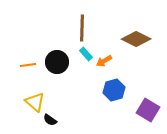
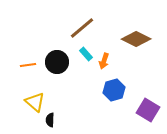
brown line: rotated 48 degrees clockwise
orange arrow: rotated 42 degrees counterclockwise
black semicircle: rotated 56 degrees clockwise
